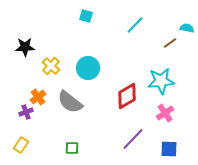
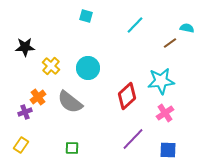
red diamond: rotated 12 degrees counterclockwise
purple cross: moved 1 px left
blue square: moved 1 px left, 1 px down
